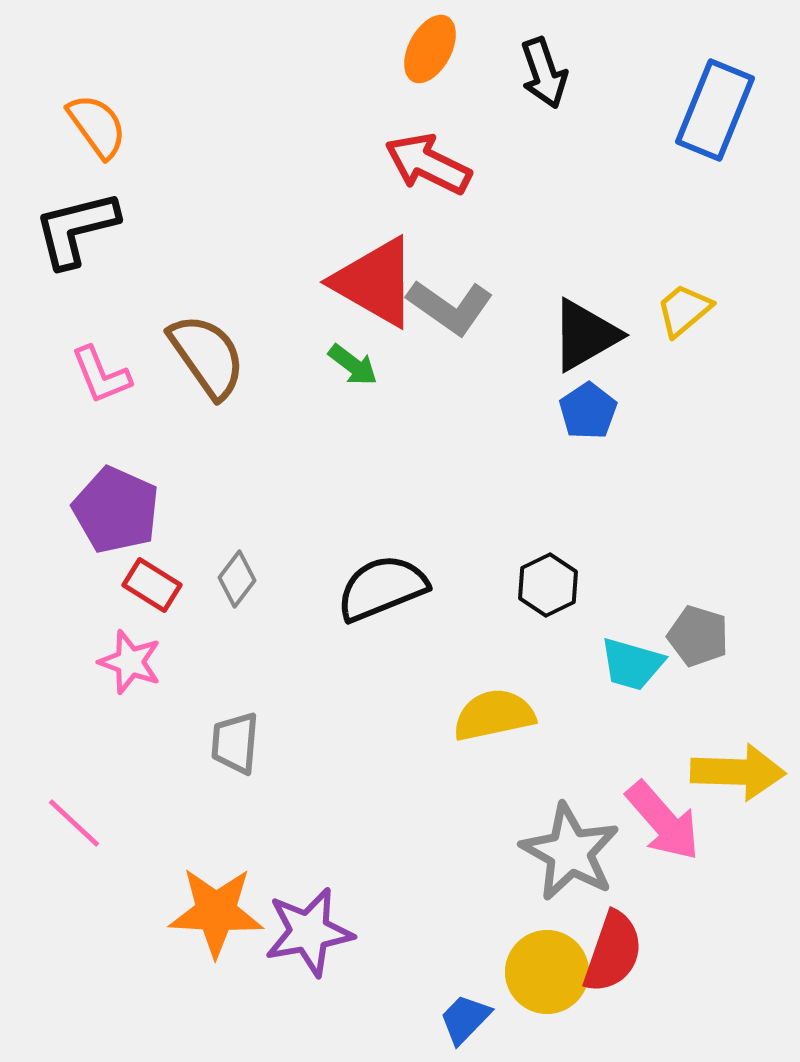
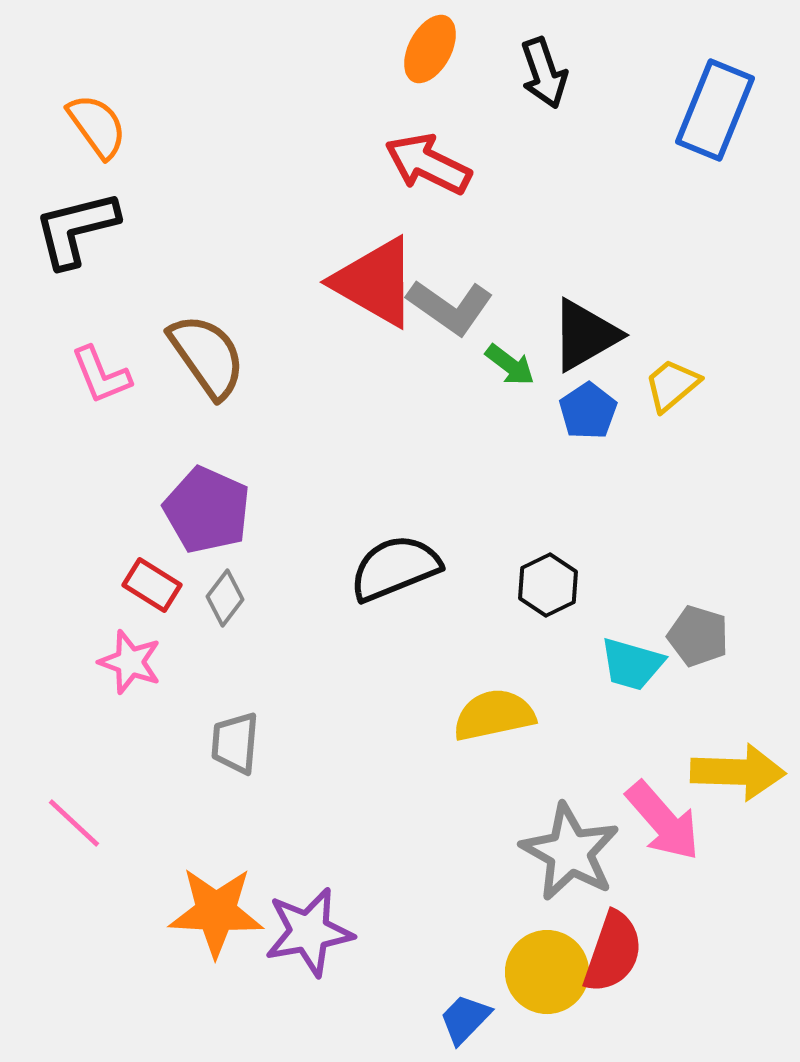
yellow trapezoid: moved 12 px left, 75 px down
green arrow: moved 157 px right
purple pentagon: moved 91 px right
gray diamond: moved 12 px left, 19 px down
black semicircle: moved 13 px right, 20 px up
